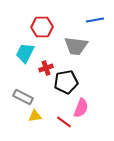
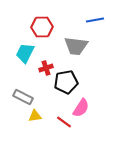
pink semicircle: rotated 12 degrees clockwise
